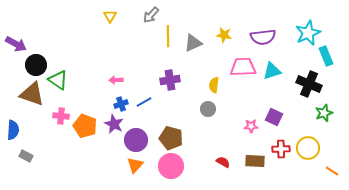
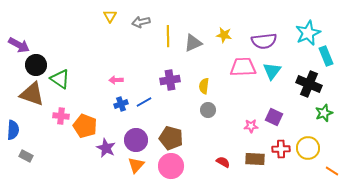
gray arrow: moved 10 px left, 7 px down; rotated 36 degrees clockwise
purple semicircle: moved 1 px right, 4 px down
purple arrow: moved 3 px right, 1 px down
cyan triangle: rotated 36 degrees counterclockwise
green triangle: moved 2 px right, 1 px up
yellow semicircle: moved 10 px left, 1 px down
gray circle: moved 1 px down
purple star: moved 8 px left, 24 px down
brown rectangle: moved 2 px up
orange triangle: moved 1 px right
